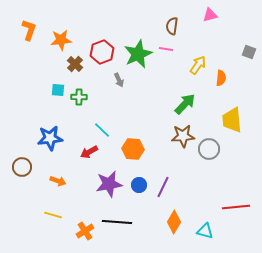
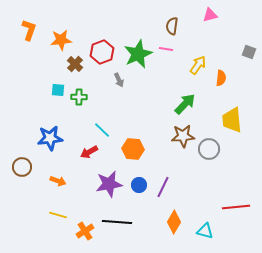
yellow line: moved 5 px right
